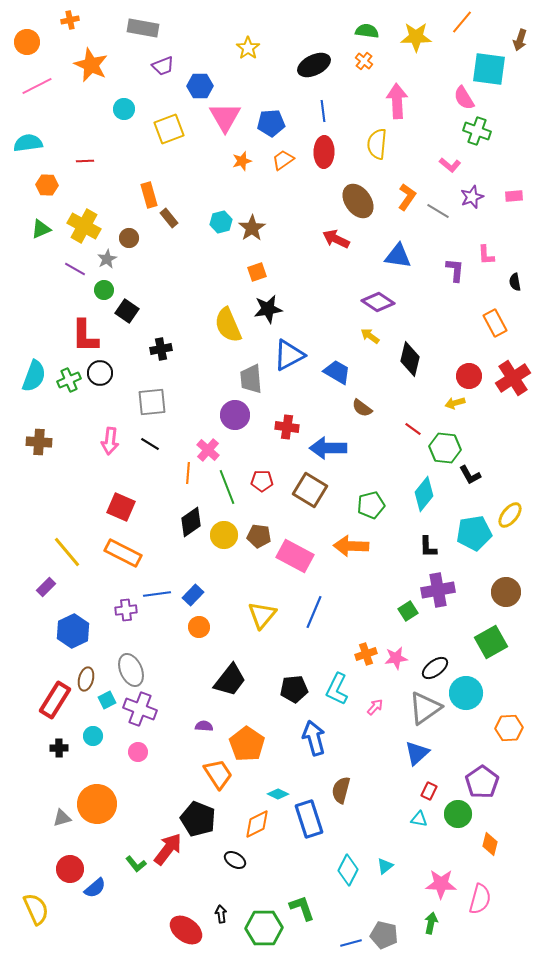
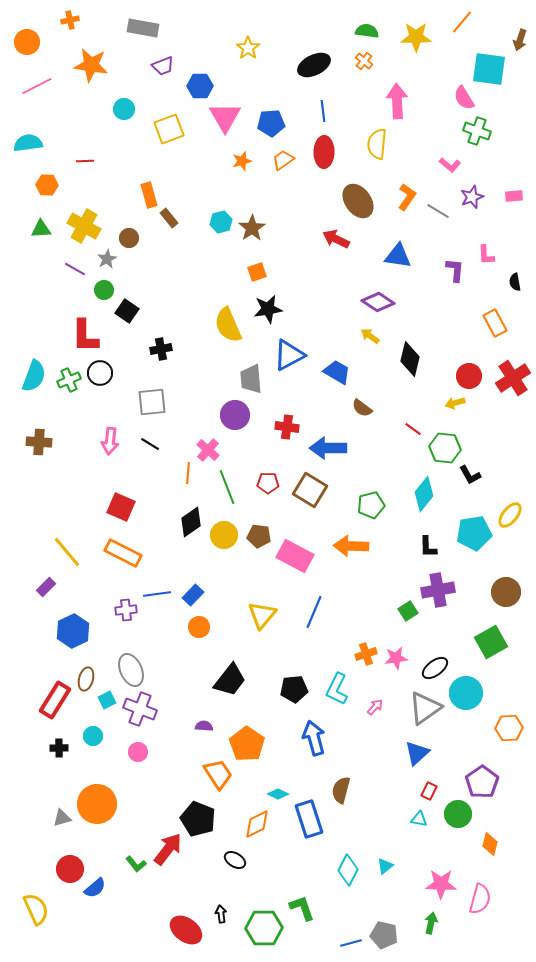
orange star at (91, 65): rotated 16 degrees counterclockwise
green triangle at (41, 229): rotated 20 degrees clockwise
red pentagon at (262, 481): moved 6 px right, 2 px down
